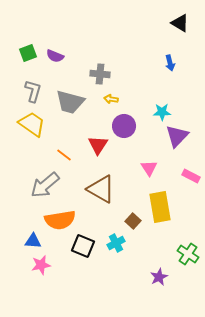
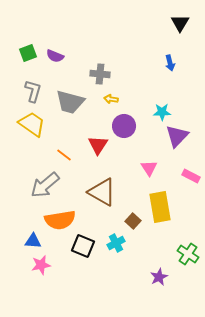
black triangle: rotated 30 degrees clockwise
brown triangle: moved 1 px right, 3 px down
